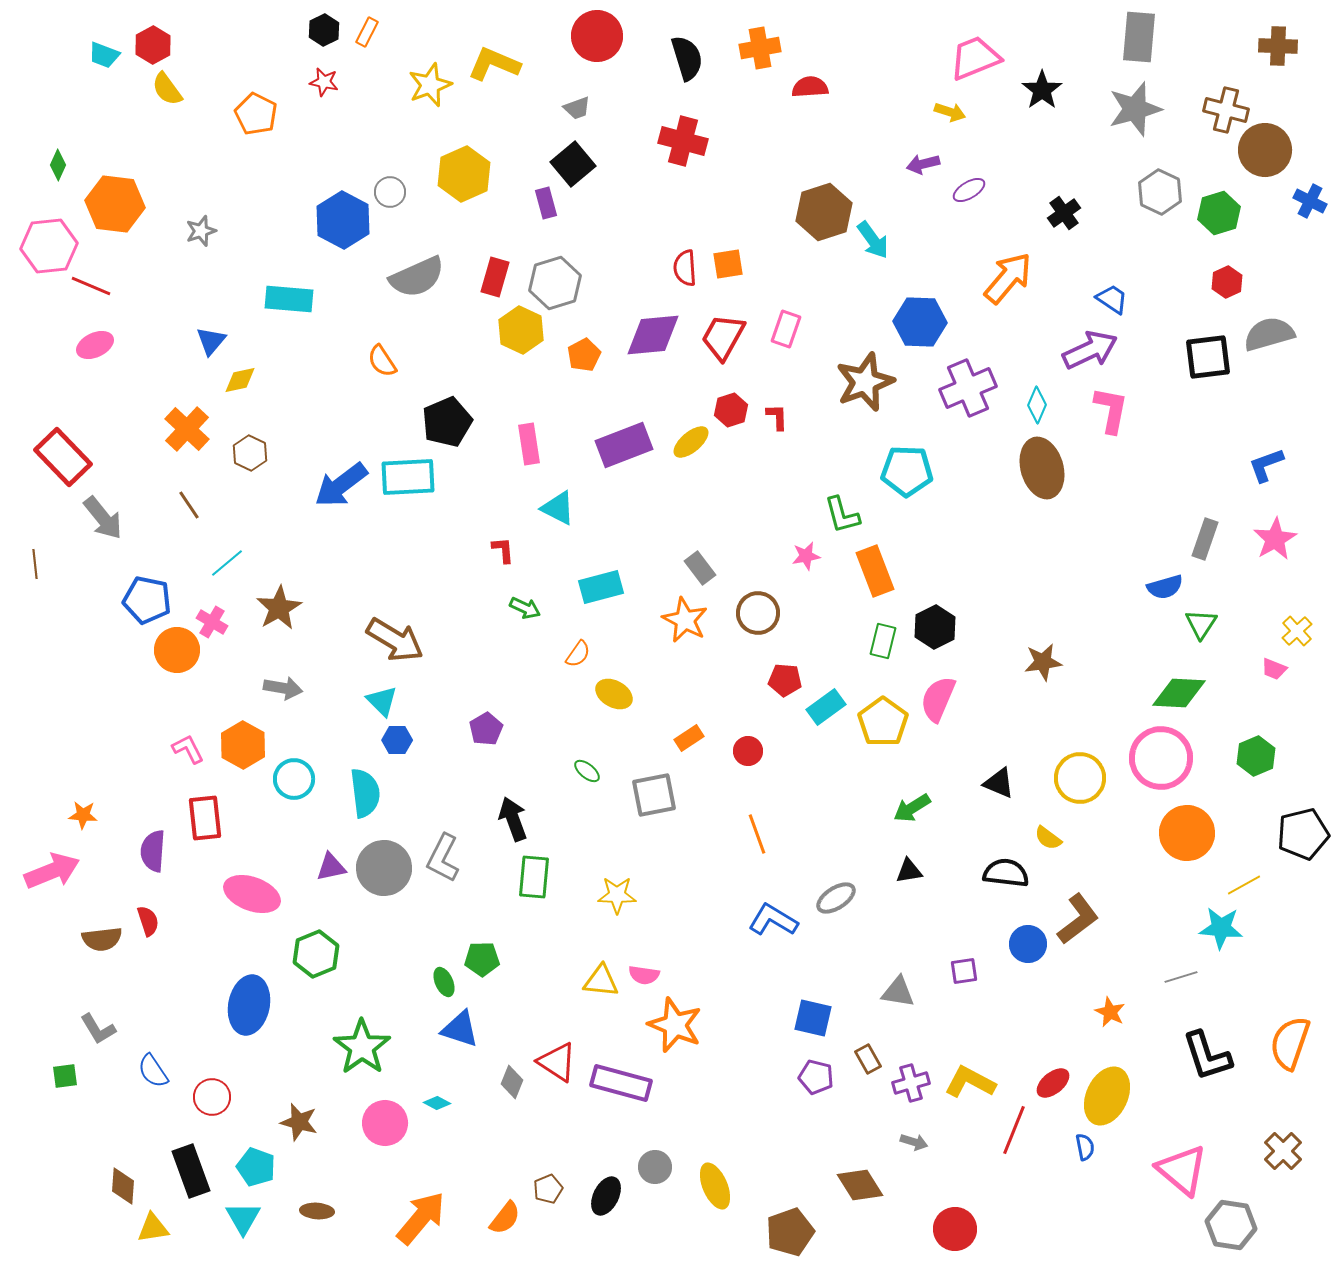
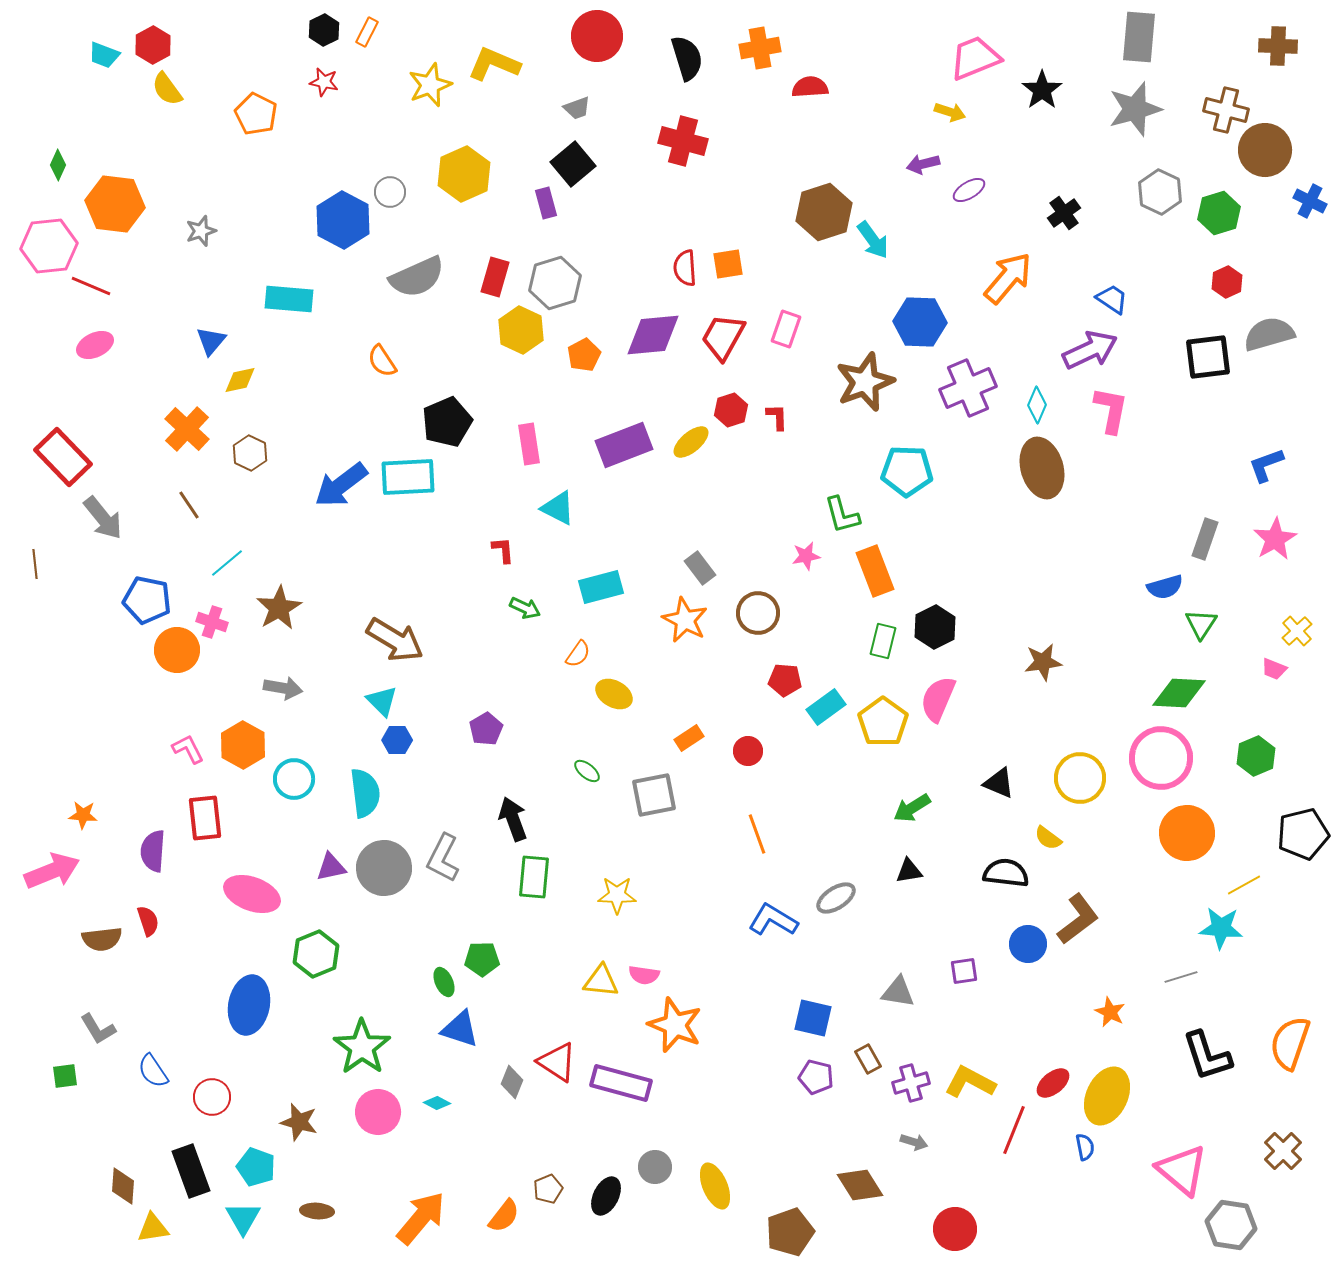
pink cross at (212, 622): rotated 12 degrees counterclockwise
pink circle at (385, 1123): moved 7 px left, 11 px up
orange semicircle at (505, 1218): moved 1 px left, 2 px up
